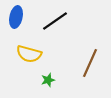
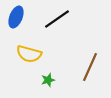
blue ellipse: rotated 10 degrees clockwise
black line: moved 2 px right, 2 px up
brown line: moved 4 px down
